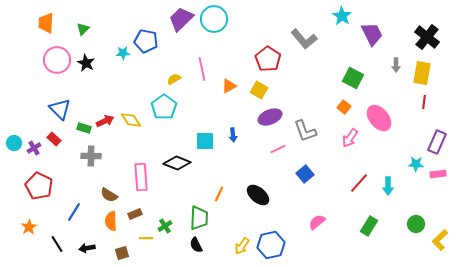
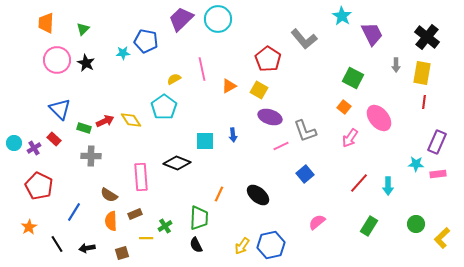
cyan circle at (214, 19): moved 4 px right
purple ellipse at (270, 117): rotated 40 degrees clockwise
pink line at (278, 149): moved 3 px right, 3 px up
yellow L-shape at (440, 240): moved 2 px right, 2 px up
